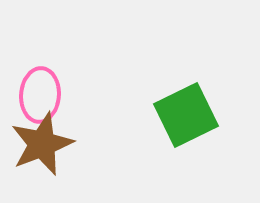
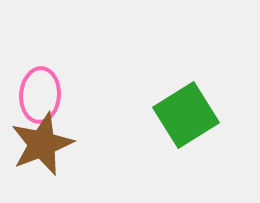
green square: rotated 6 degrees counterclockwise
